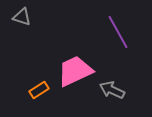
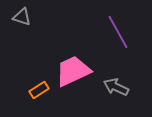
pink trapezoid: moved 2 px left
gray arrow: moved 4 px right, 3 px up
